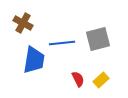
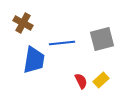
gray square: moved 4 px right
red semicircle: moved 3 px right, 2 px down
